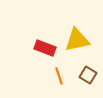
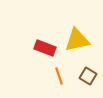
brown square: moved 1 px down
